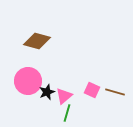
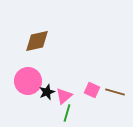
brown diamond: rotated 28 degrees counterclockwise
